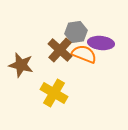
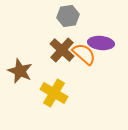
gray hexagon: moved 8 px left, 16 px up
brown cross: moved 2 px right
orange semicircle: rotated 20 degrees clockwise
brown star: moved 1 px left, 6 px down; rotated 10 degrees clockwise
